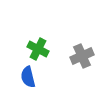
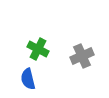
blue semicircle: moved 2 px down
